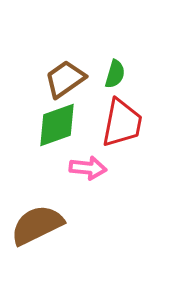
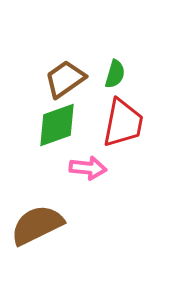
red trapezoid: moved 1 px right
